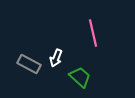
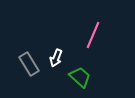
pink line: moved 2 px down; rotated 36 degrees clockwise
gray rectangle: rotated 30 degrees clockwise
